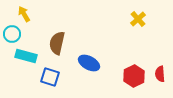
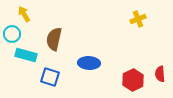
yellow cross: rotated 21 degrees clockwise
brown semicircle: moved 3 px left, 4 px up
cyan rectangle: moved 1 px up
blue ellipse: rotated 25 degrees counterclockwise
red hexagon: moved 1 px left, 4 px down
